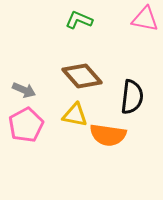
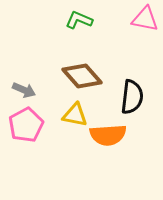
orange semicircle: rotated 12 degrees counterclockwise
